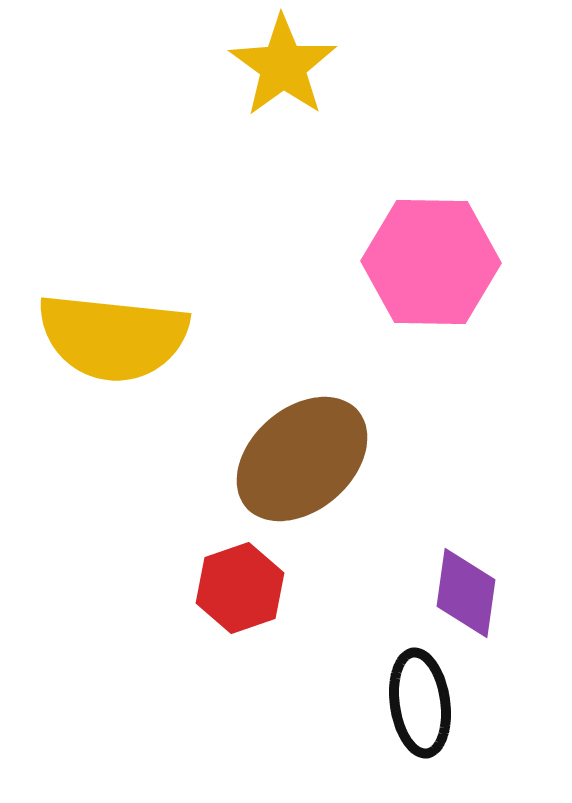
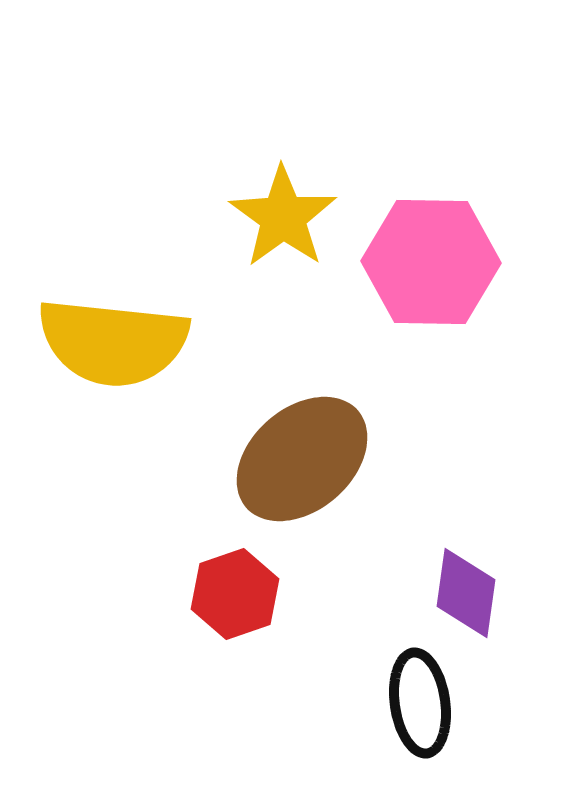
yellow star: moved 151 px down
yellow semicircle: moved 5 px down
red hexagon: moved 5 px left, 6 px down
